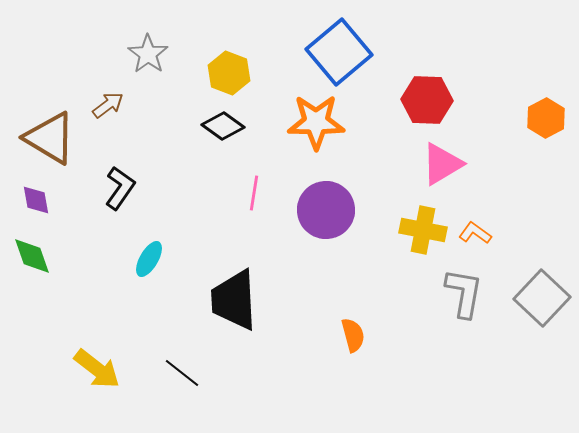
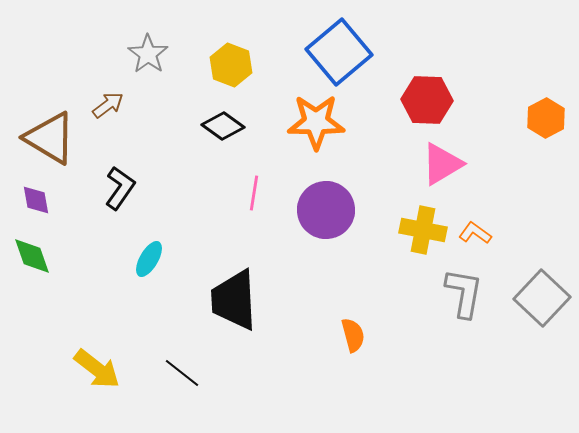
yellow hexagon: moved 2 px right, 8 px up
